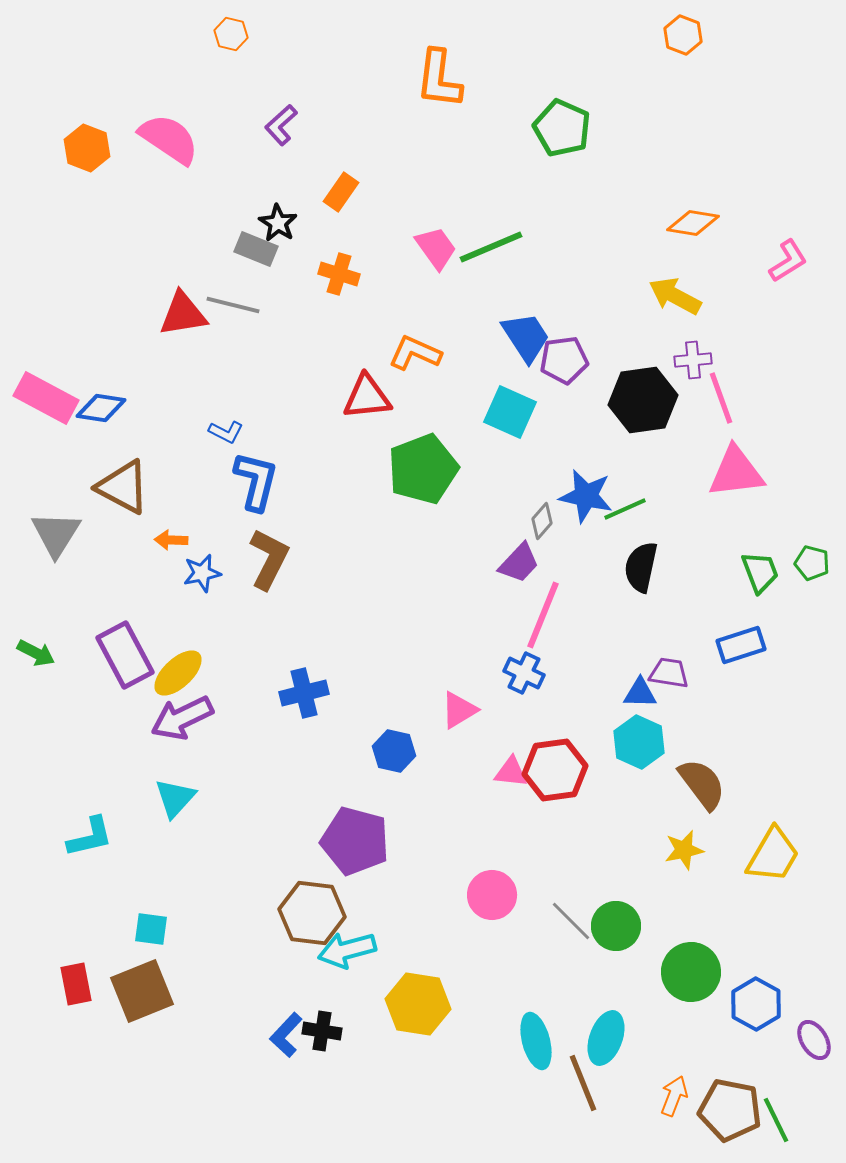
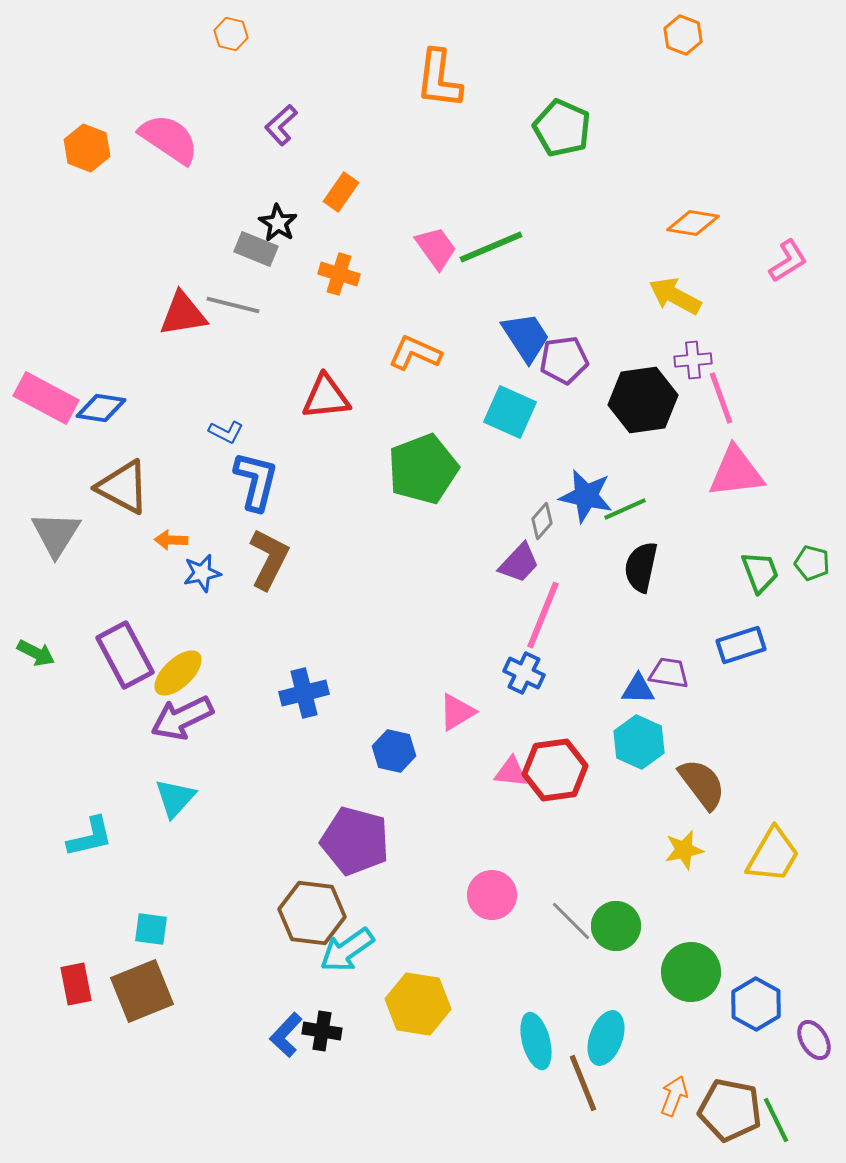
red triangle at (367, 397): moved 41 px left
blue triangle at (640, 693): moved 2 px left, 4 px up
pink triangle at (459, 710): moved 2 px left, 2 px down
cyan arrow at (347, 950): rotated 20 degrees counterclockwise
